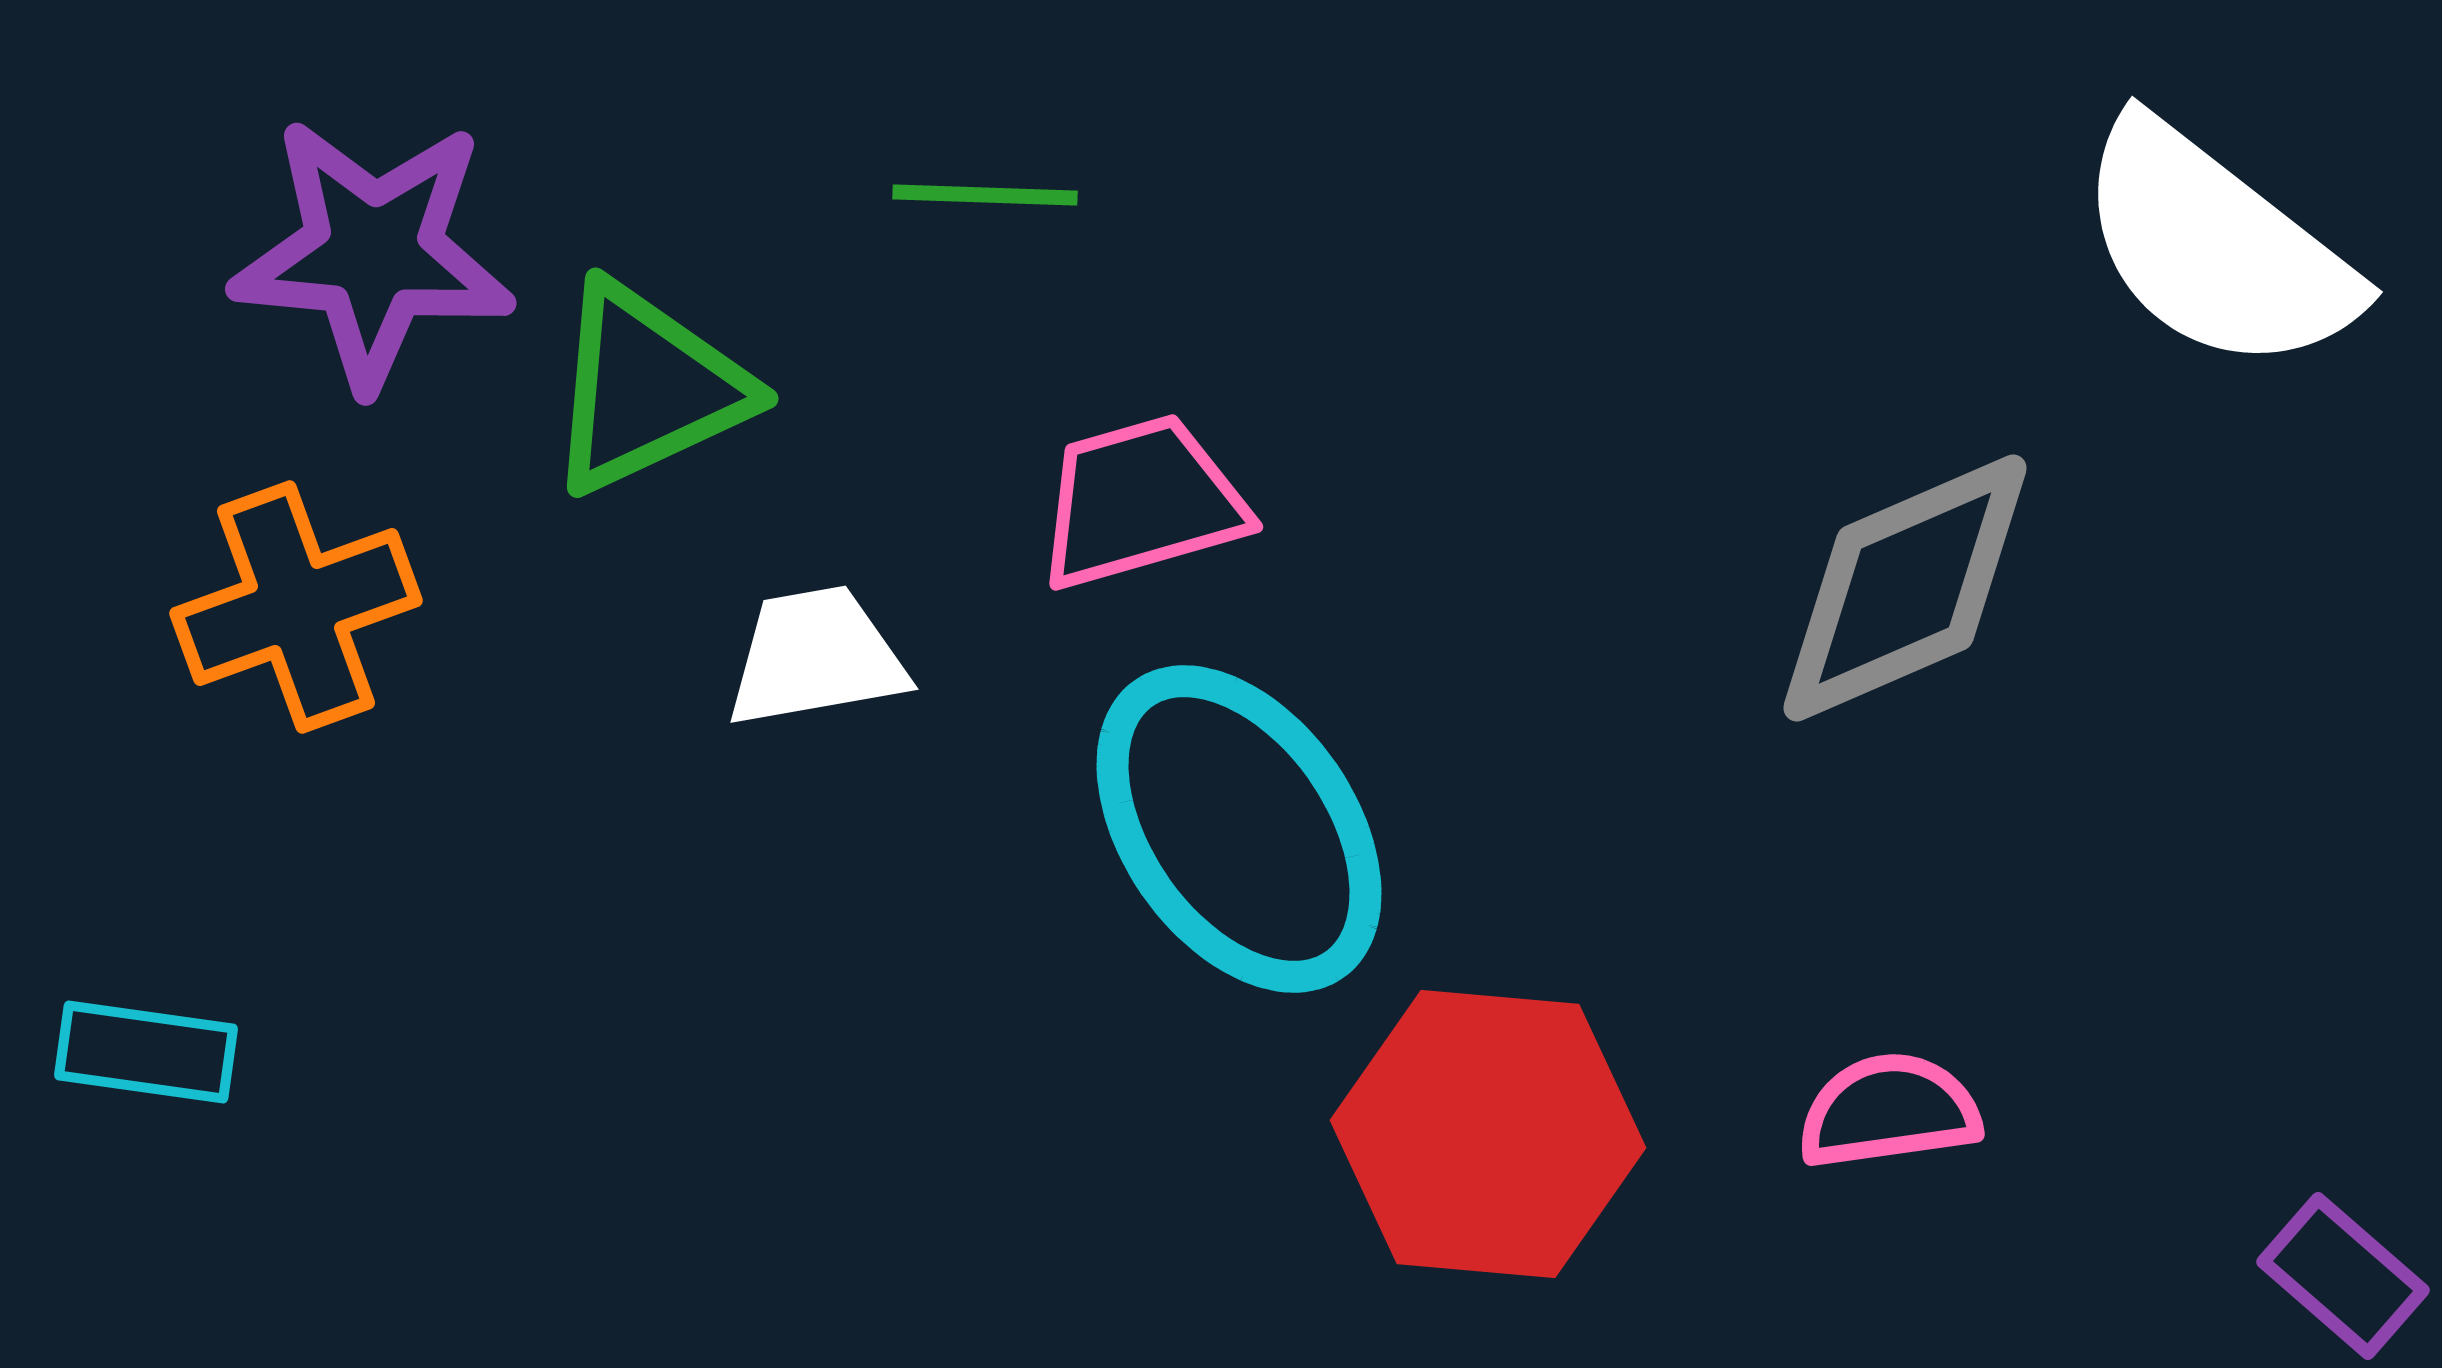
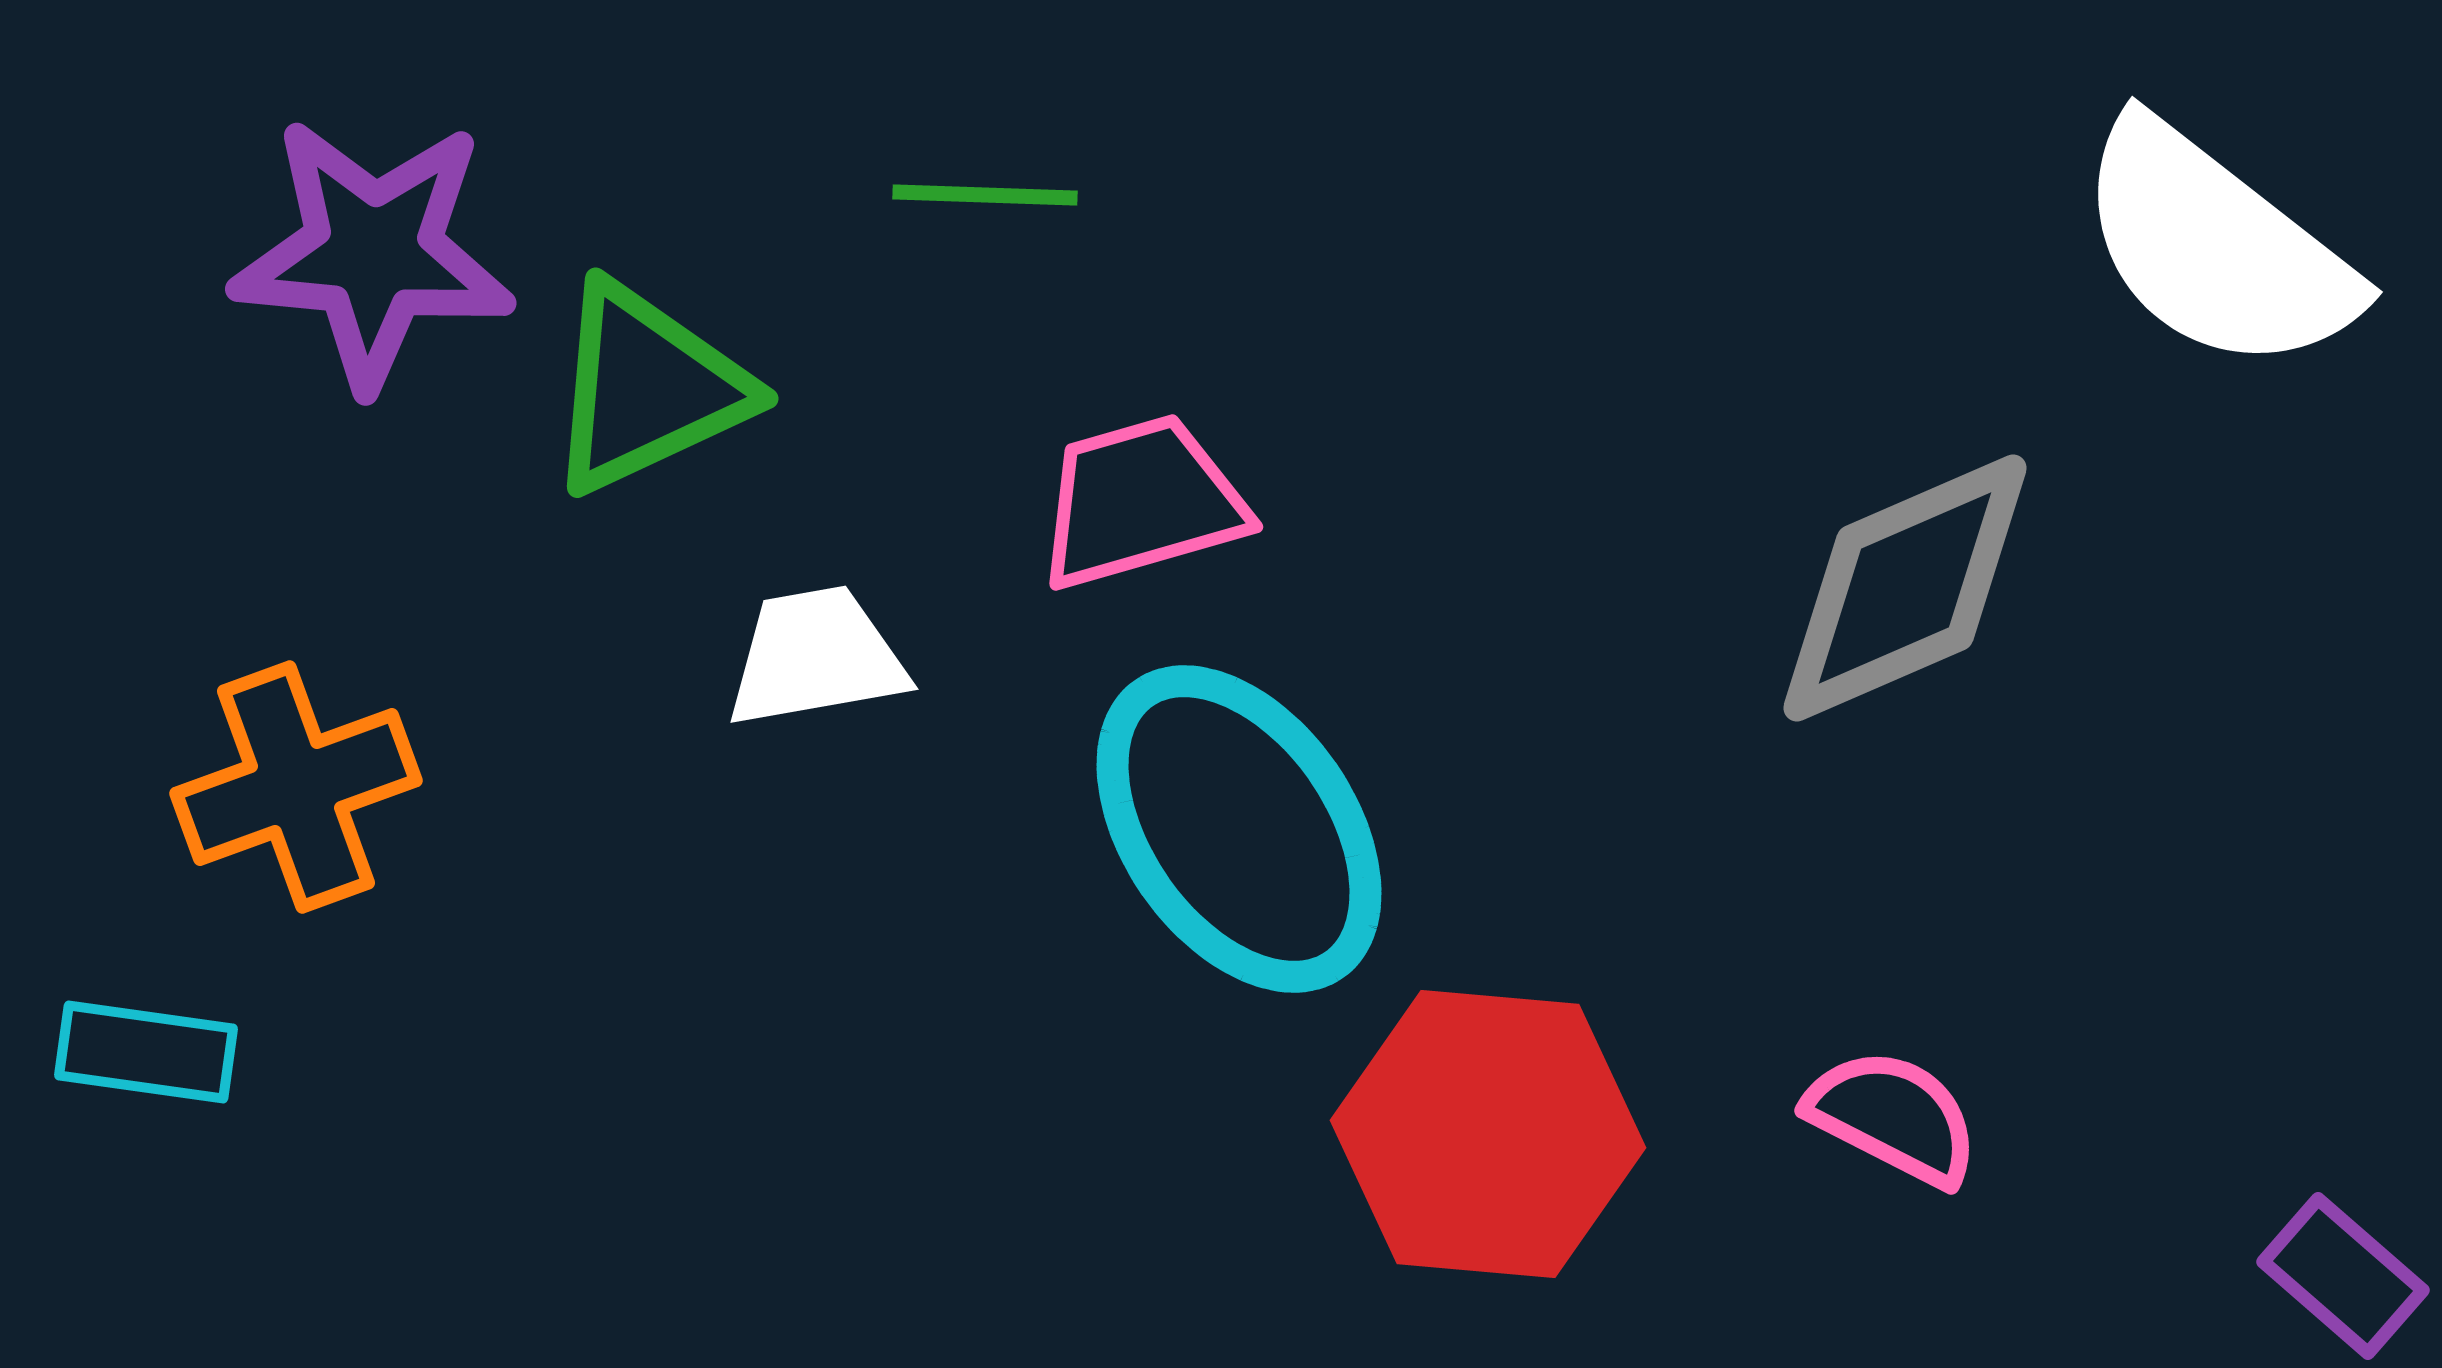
orange cross: moved 180 px down
pink semicircle: moved 4 px right, 6 px down; rotated 35 degrees clockwise
